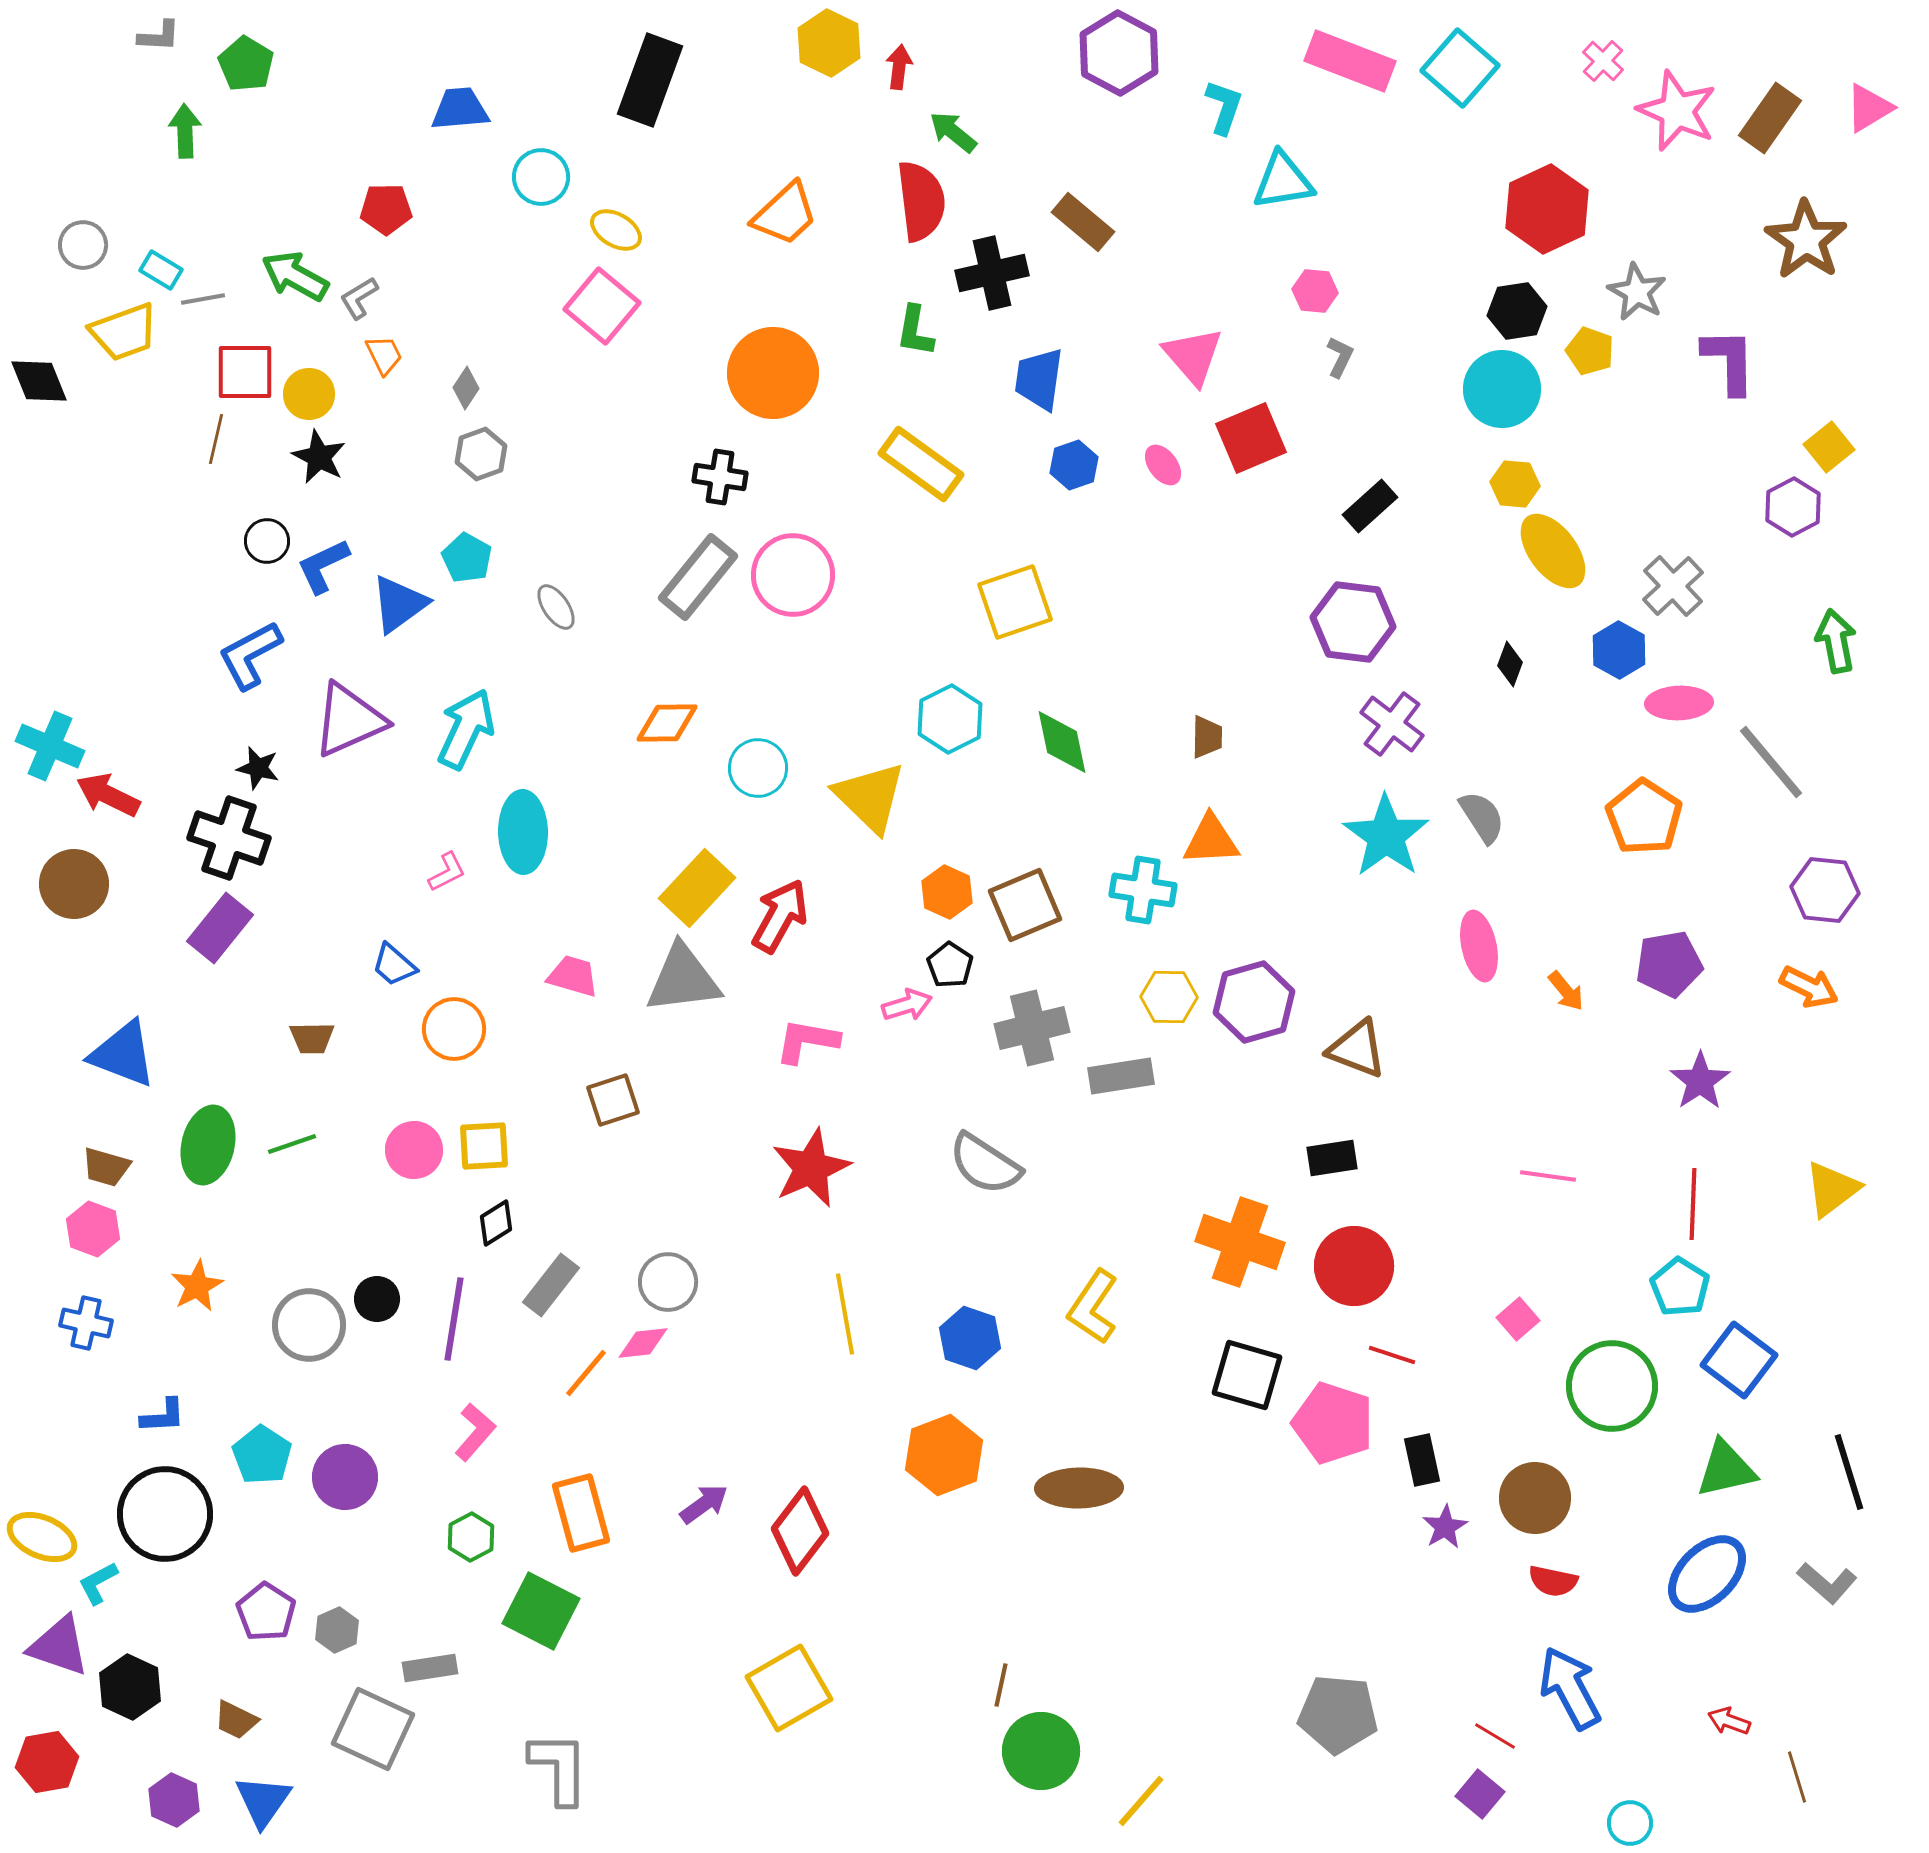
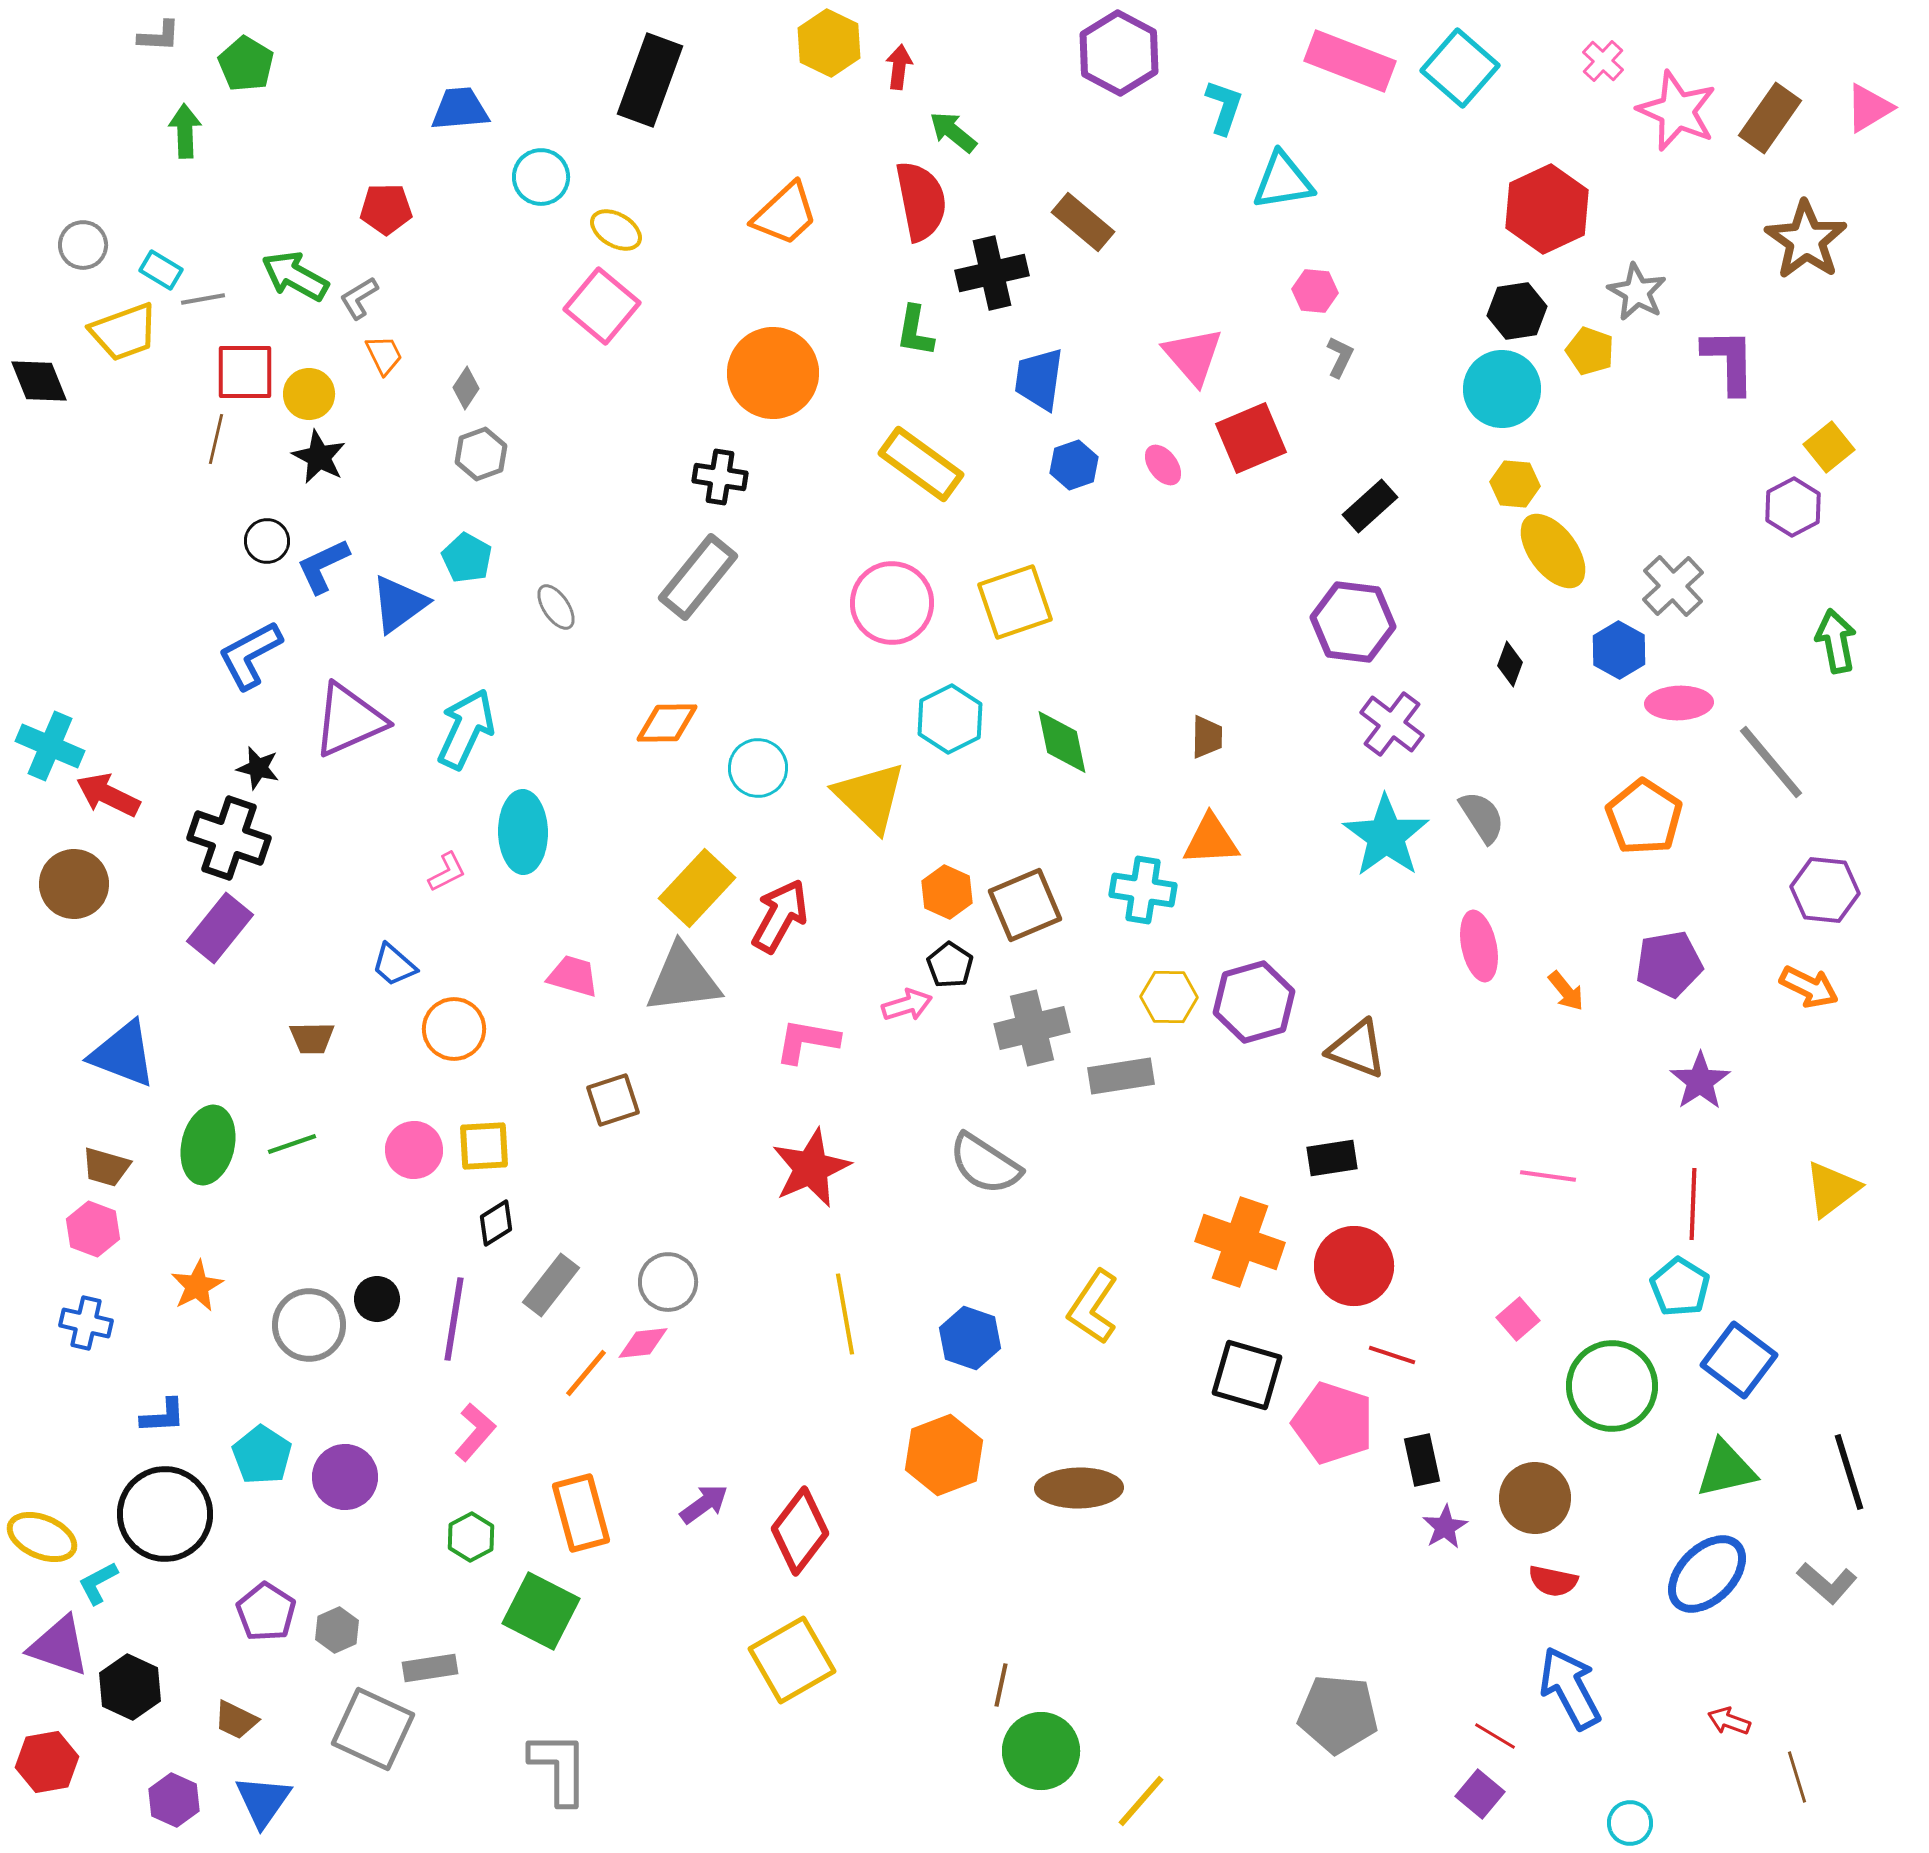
red semicircle at (921, 201): rotated 4 degrees counterclockwise
pink circle at (793, 575): moved 99 px right, 28 px down
yellow square at (789, 1688): moved 3 px right, 28 px up
